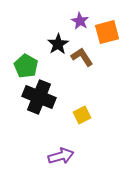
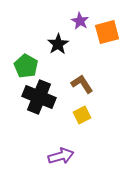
brown L-shape: moved 27 px down
